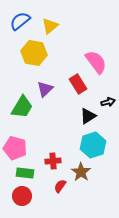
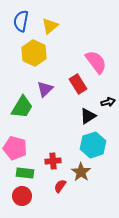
blue semicircle: moved 1 px right; rotated 40 degrees counterclockwise
yellow hexagon: rotated 15 degrees clockwise
